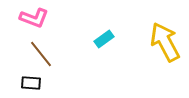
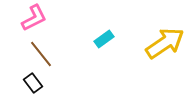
pink L-shape: rotated 48 degrees counterclockwise
yellow arrow: moved 1 px down; rotated 84 degrees clockwise
black rectangle: moved 2 px right; rotated 48 degrees clockwise
